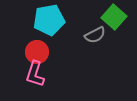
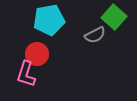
red circle: moved 2 px down
pink L-shape: moved 9 px left
